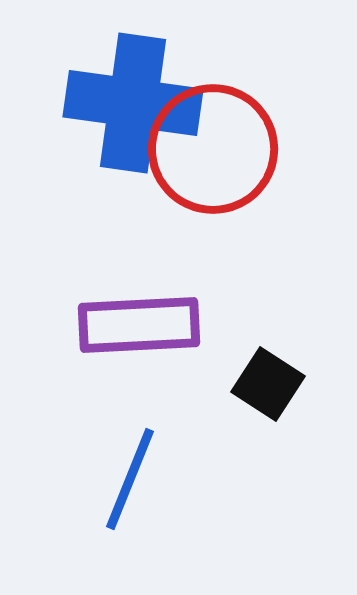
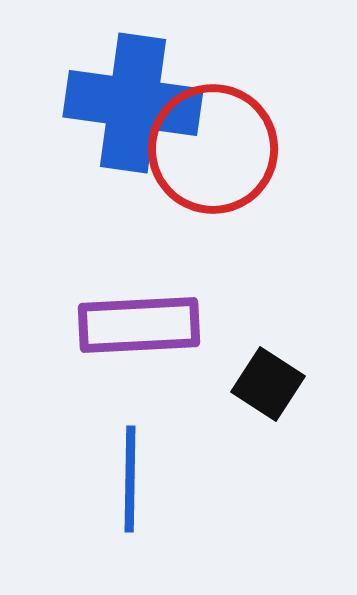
blue line: rotated 21 degrees counterclockwise
